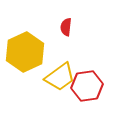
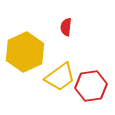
red hexagon: moved 4 px right
